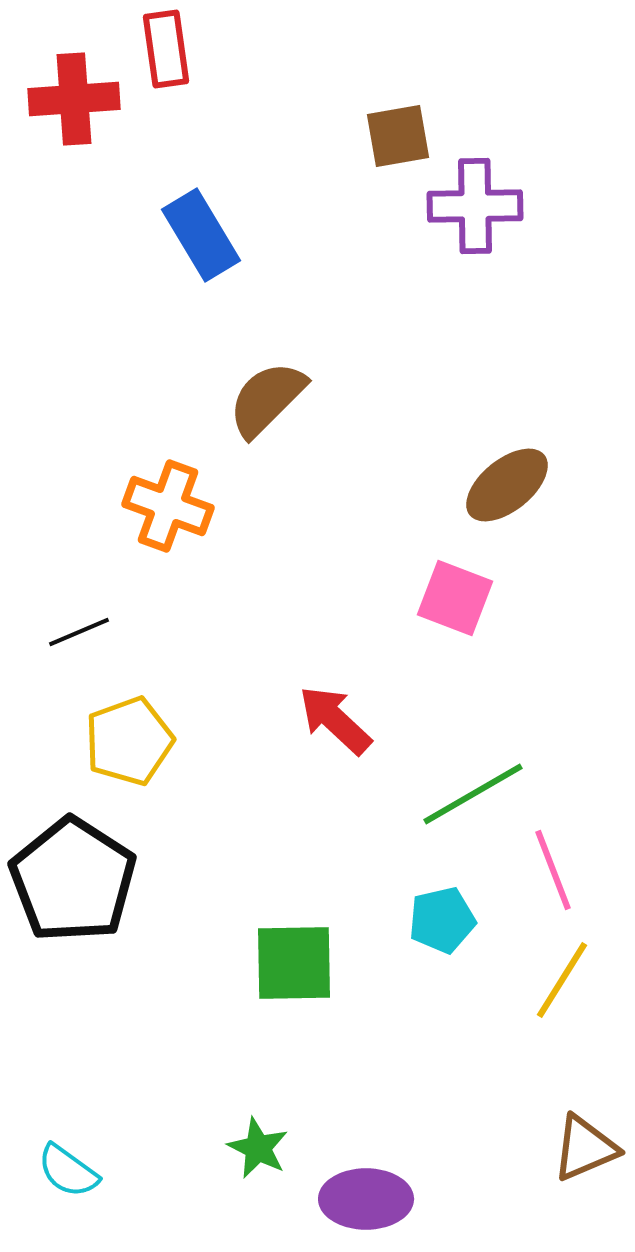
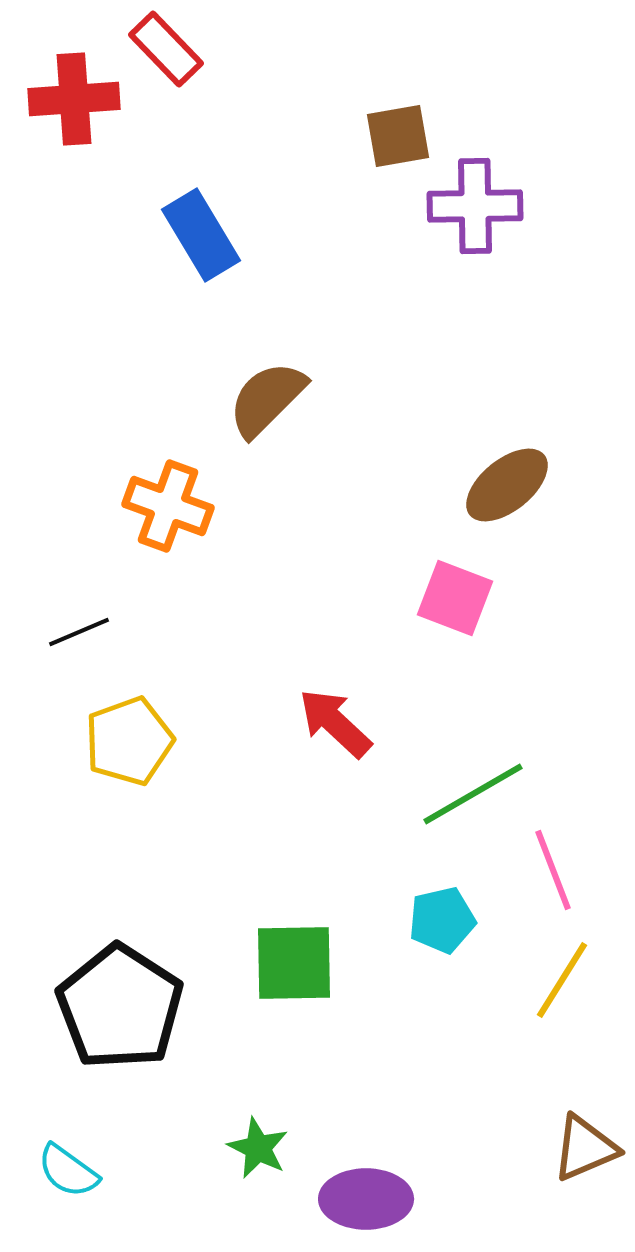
red rectangle: rotated 36 degrees counterclockwise
red arrow: moved 3 px down
black pentagon: moved 47 px right, 127 px down
